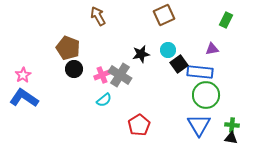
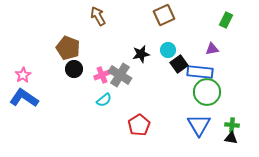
green circle: moved 1 px right, 3 px up
